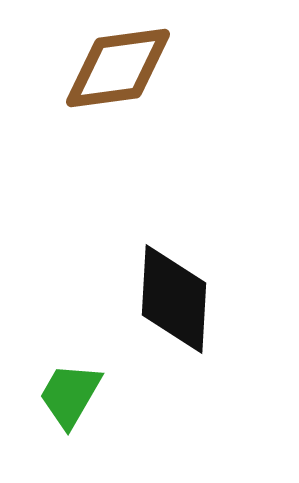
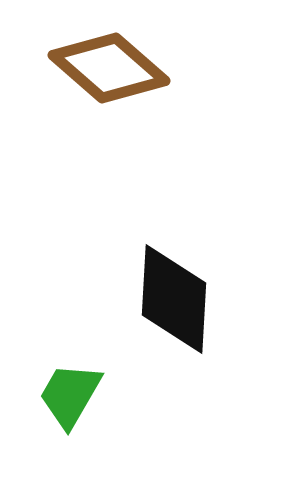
brown diamond: moved 9 px left; rotated 49 degrees clockwise
